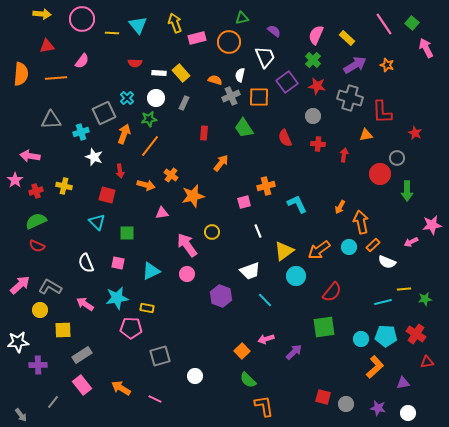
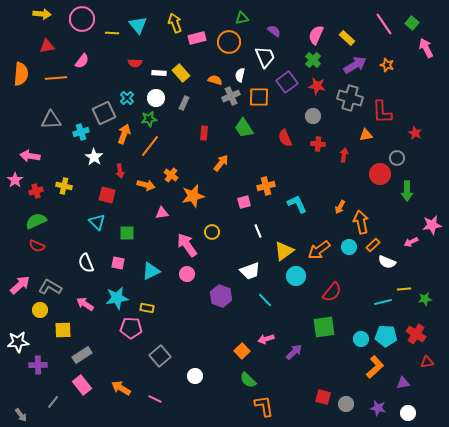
white star at (94, 157): rotated 12 degrees clockwise
gray square at (160, 356): rotated 25 degrees counterclockwise
